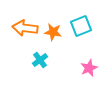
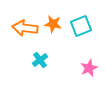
orange star: moved 8 px up
